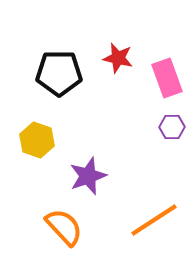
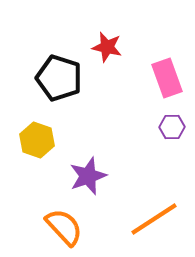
red star: moved 11 px left, 11 px up
black pentagon: moved 5 px down; rotated 18 degrees clockwise
orange line: moved 1 px up
